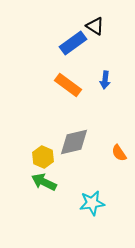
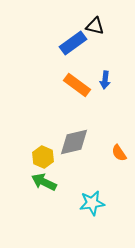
black triangle: rotated 18 degrees counterclockwise
orange rectangle: moved 9 px right
